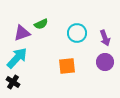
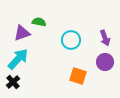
green semicircle: moved 2 px left, 2 px up; rotated 144 degrees counterclockwise
cyan circle: moved 6 px left, 7 px down
cyan arrow: moved 1 px right, 1 px down
orange square: moved 11 px right, 10 px down; rotated 24 degrees clockwise
black cross: rotated 16 degrees clockwise
